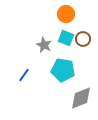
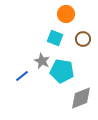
cyan square: moved 11 px left
gray star: moved 2 px left, 16 px down
cyan pentagon: moved 1 px left, 1 px down
blue line: moved 2 px left, 1 px down; rotated 16 degrees clockwise
